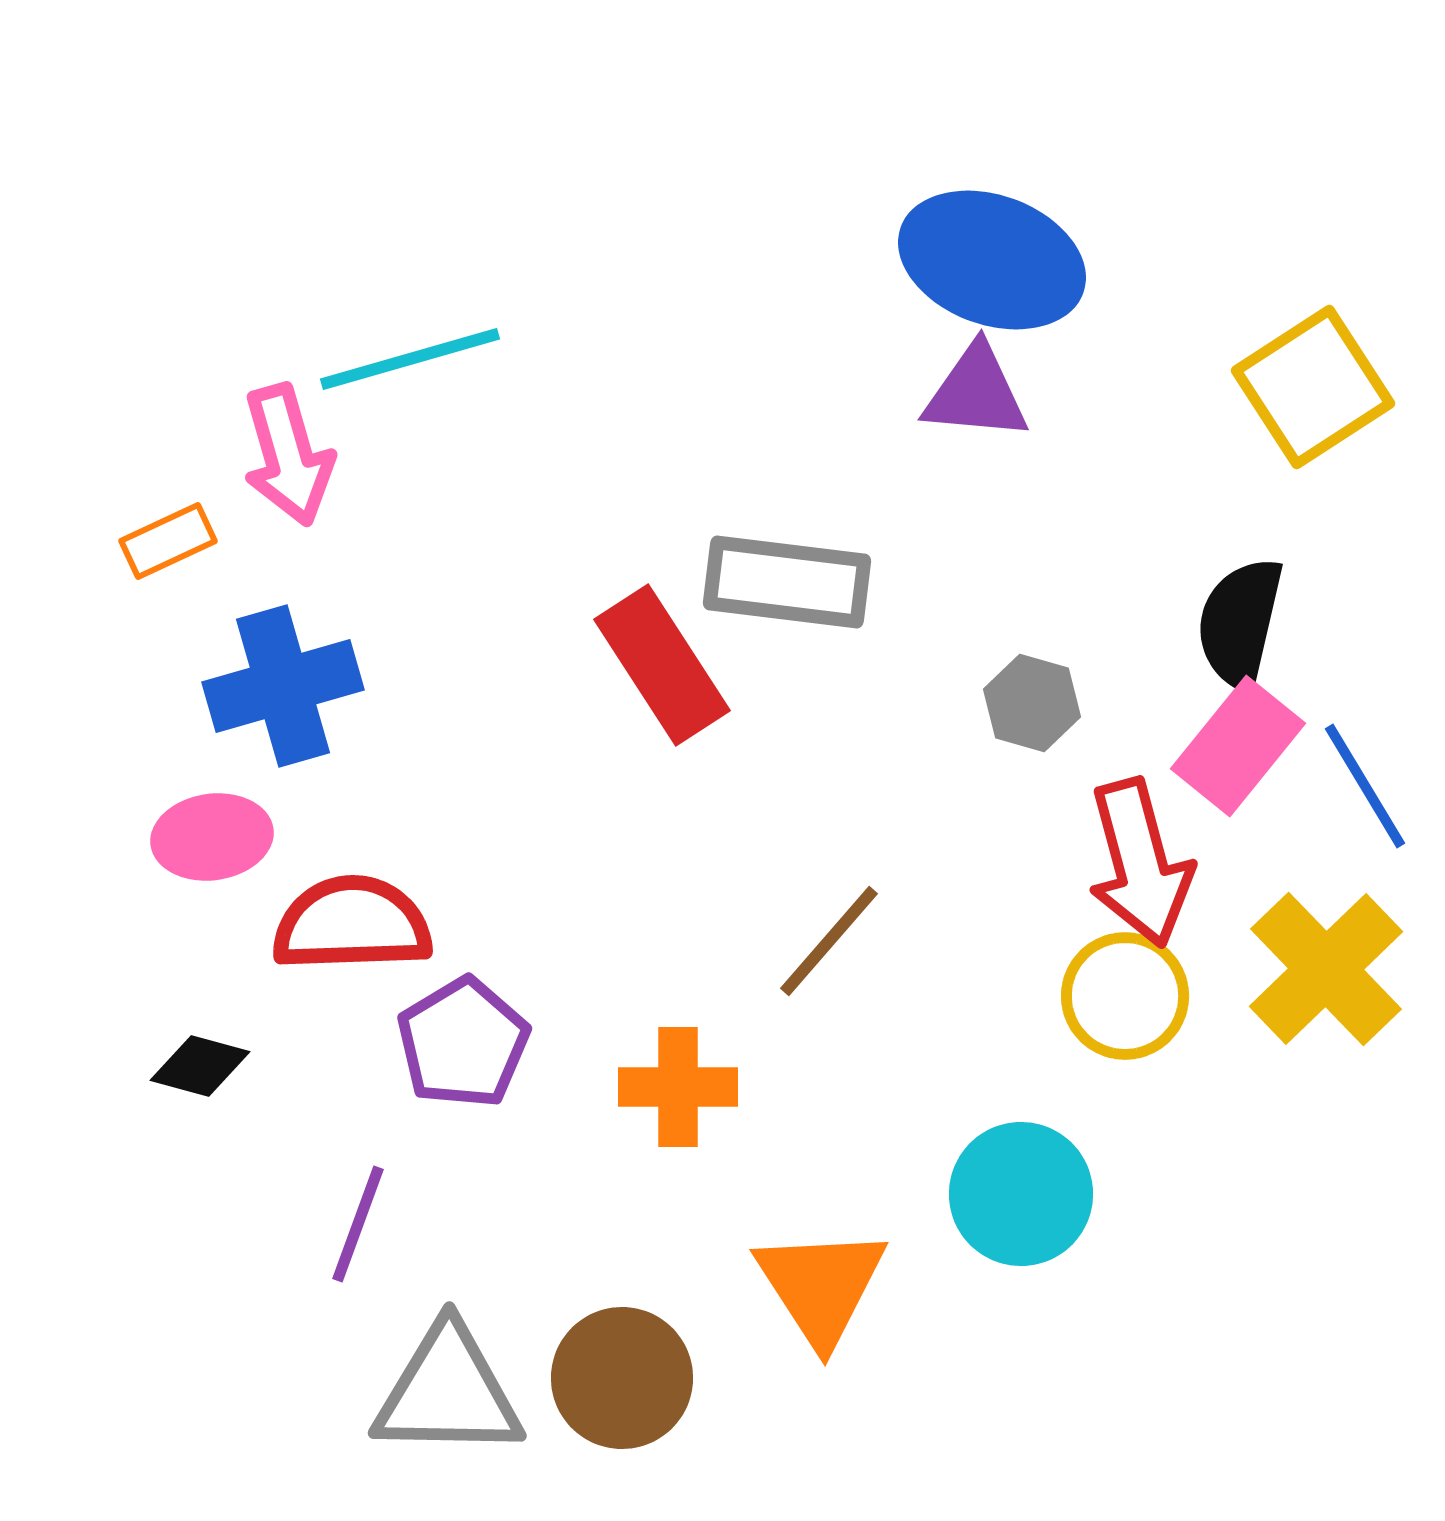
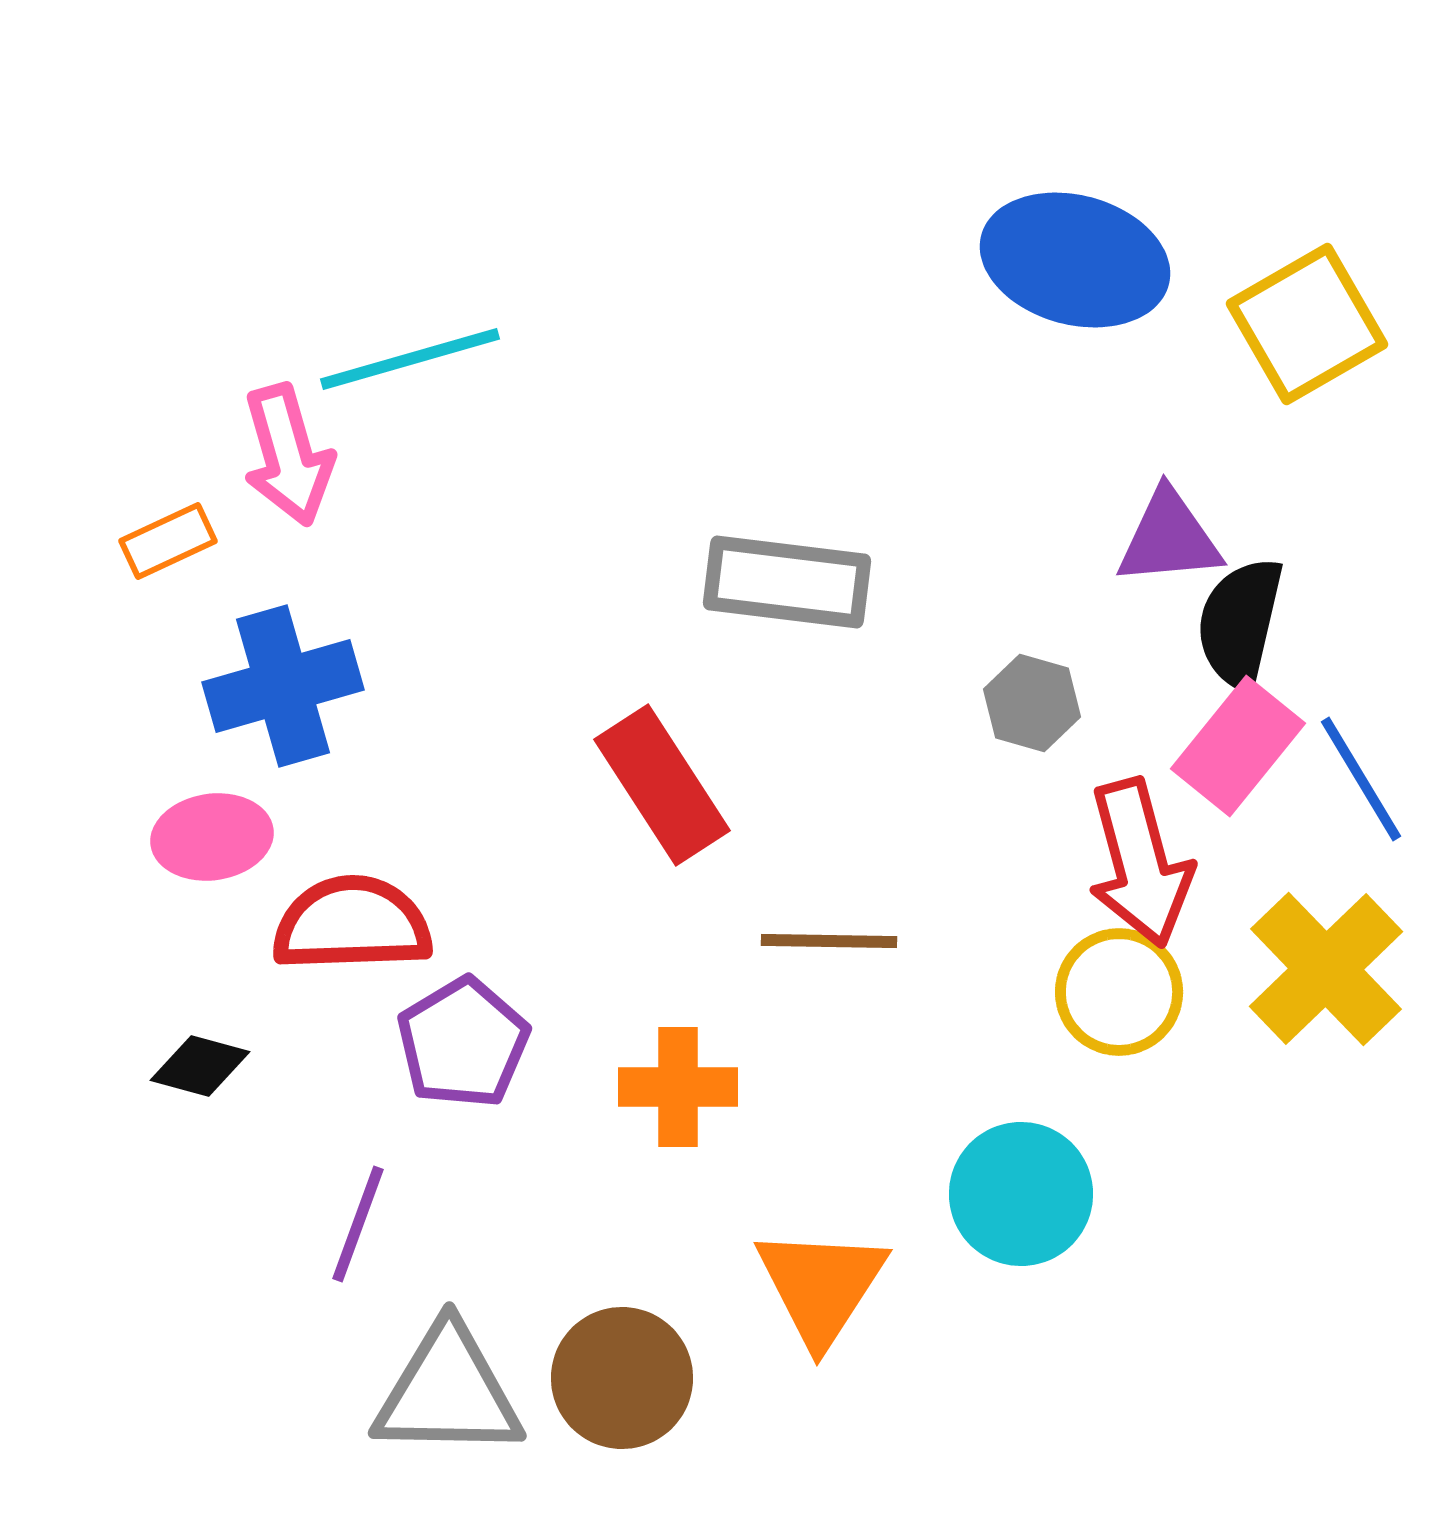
blue ellipse: moved 83 px right; rotated 5 degrees counterclockwise
yellow square: moved 6 px left, 63 px up; rotated 3 degrees clockwise
purple triangle: moved 193 px right, 145 px down; rotated 10 degrees counterclockwise
red rectangle: moved 120 px down
blue line: moved 4 px left, 7 px up
brown line: rotated 50 degrees clockwise
yellow circle: moved 6 px left, 4 px up
orange triangle: rotated 6 degrees clockwise
